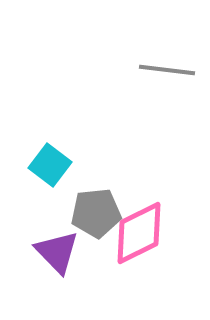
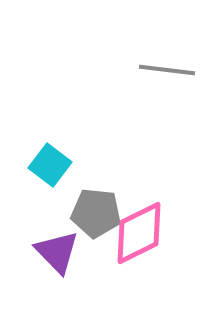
gray pentagon: rotated 12 degrees clockwise
